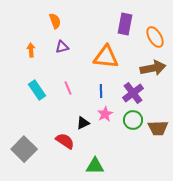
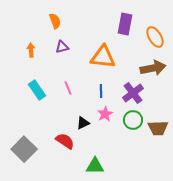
orange triangle: moved 3 px left
